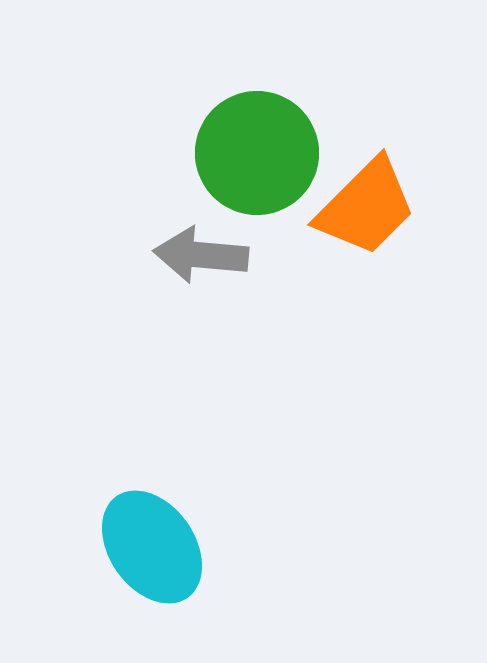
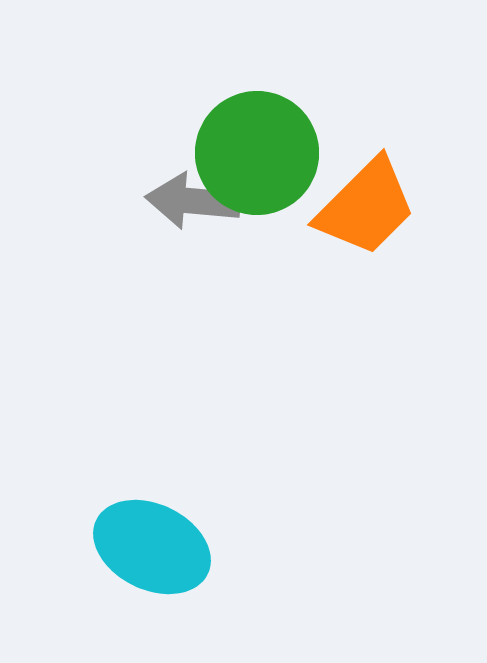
gray arrow: moved 8 px left, 54 px up
cyan ellipse: rotated 29 degrees counterclockwise
